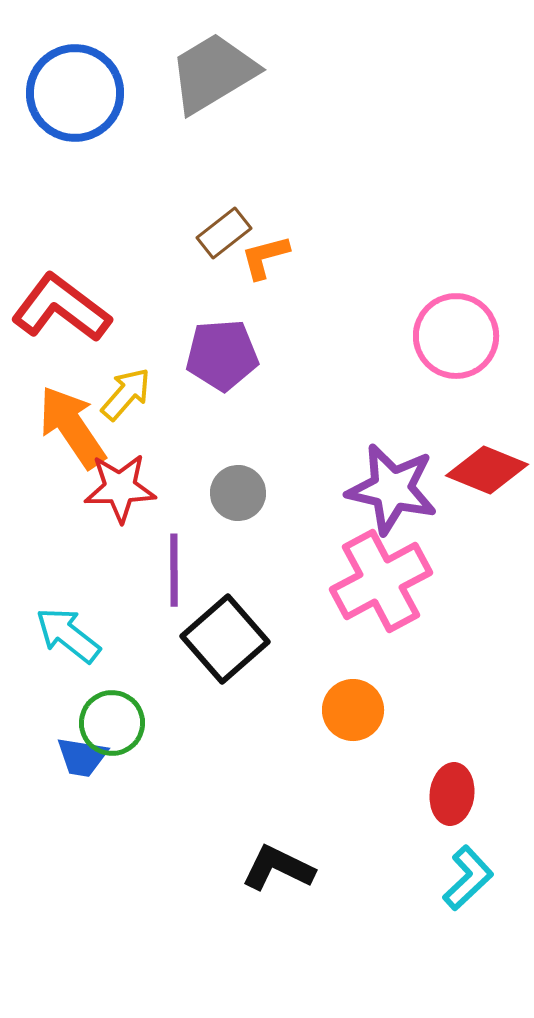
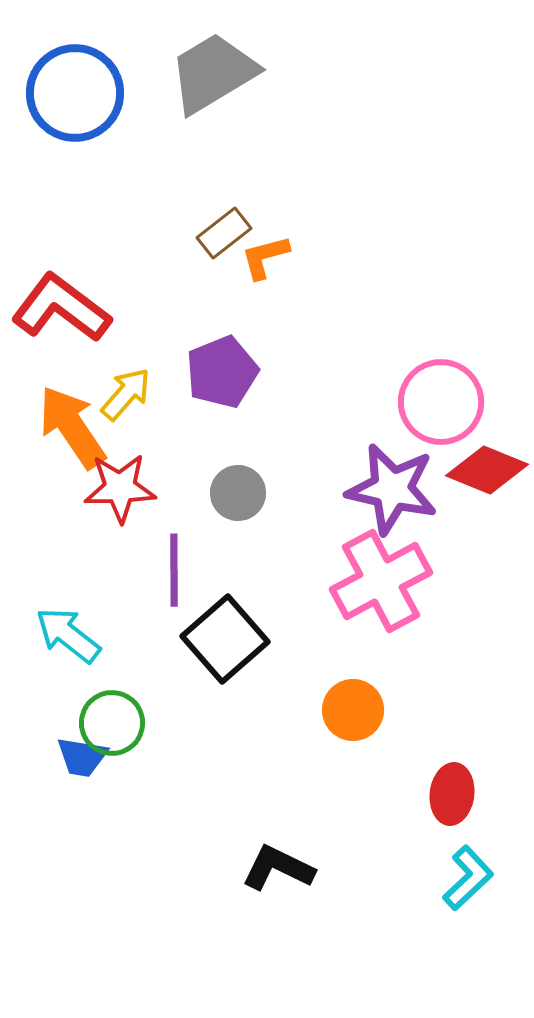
pink circle: moved 15 px left, 66 px down
purple pentagon: moved 17 px down; rotated 18 degrees counterclockwise
